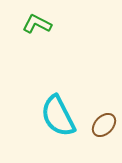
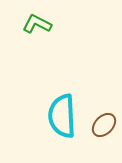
cyan semicircle: moved 4 px right; rotated 24 degrees clockwise
